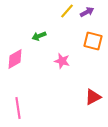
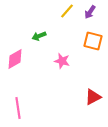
purple arrow: moved 3 px right; rotated 152 degrees clockwise
